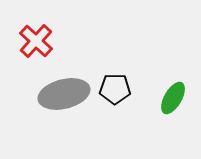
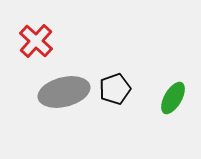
black pentagon: rotated 20 degrees counterclockwise
gray ellipse: moved 2 px up
